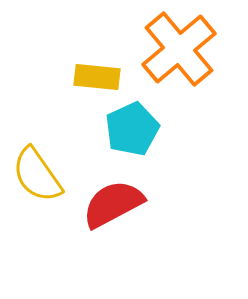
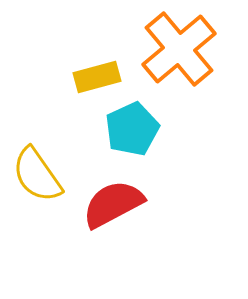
yellow rectangle: rotated 21 degrees counterclockwise
